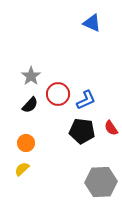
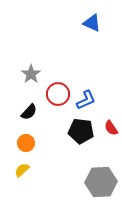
gray star: moved 2 px up
black semicircle: moved 1 px left, 7 px down
black pentagon: moved 1 px left
yellow semicircle: moved 1 px down
